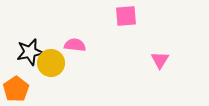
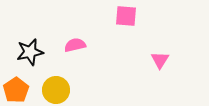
pink square: rotated 10 degrees clockwise
pink semicircle: rotated 20 degrees counterclockwise
yellow circle: moved 5 px right, 27 px down
orange pentagon: moved 1 px down
